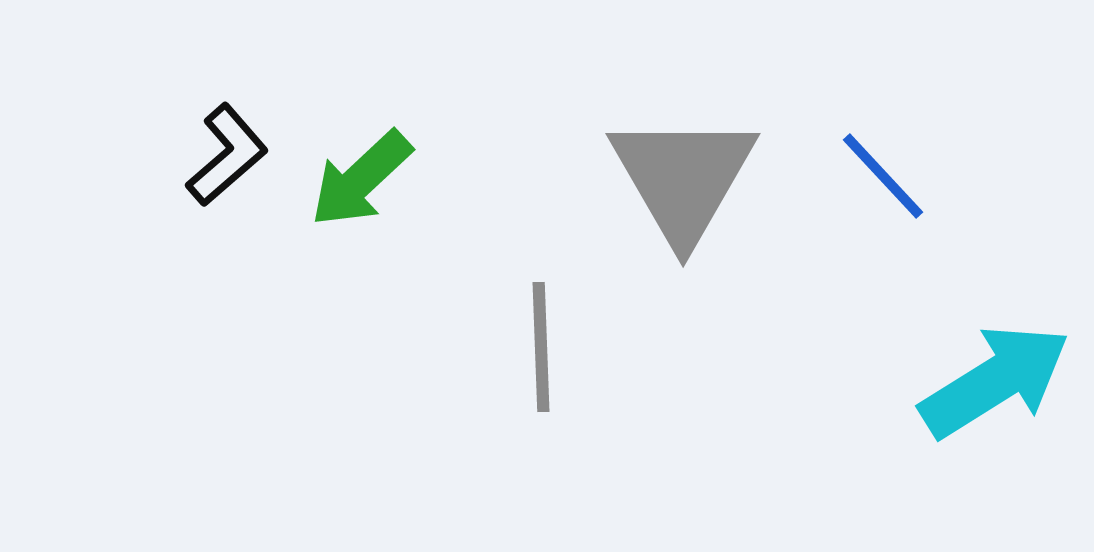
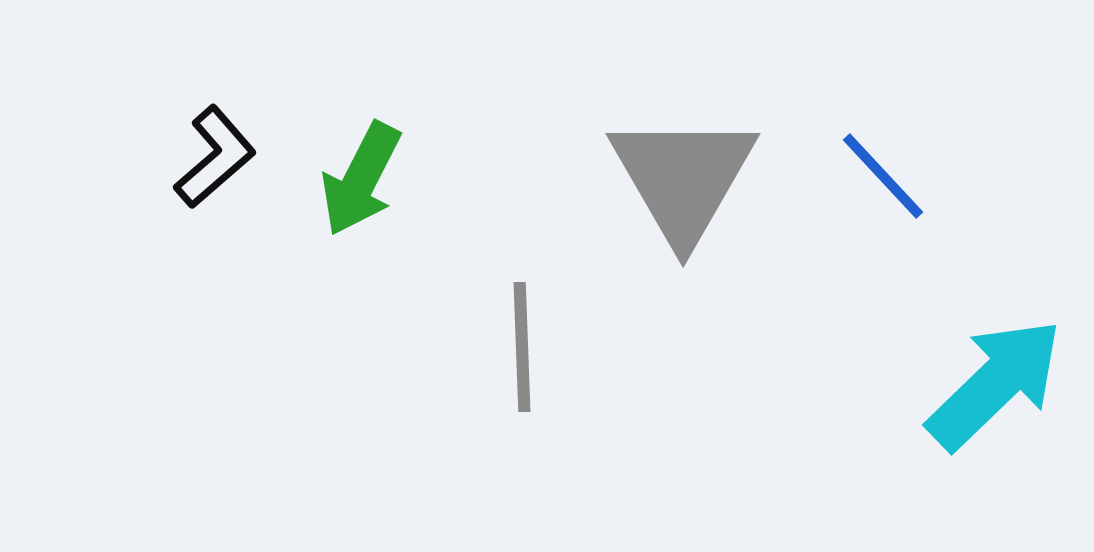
black L-shape: moved 12 px left, 2 px down
green arrow: rotated 20 degrees counterclockwise
gray line: moved 19 px left
cyan arrow: moved 3 px down; rotated 12 degrees counterclockwise
